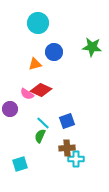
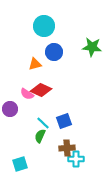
cyan circle: moved 6 px right, 3 px down
blue square: moved 3 px left
